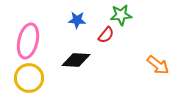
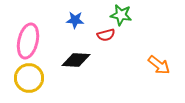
green star: rotated 15 degrees clockwise
blue star: moved 2 px left
red semicircle: rotated 36 degrees clockwise
orange arrow: moved 1 px right
